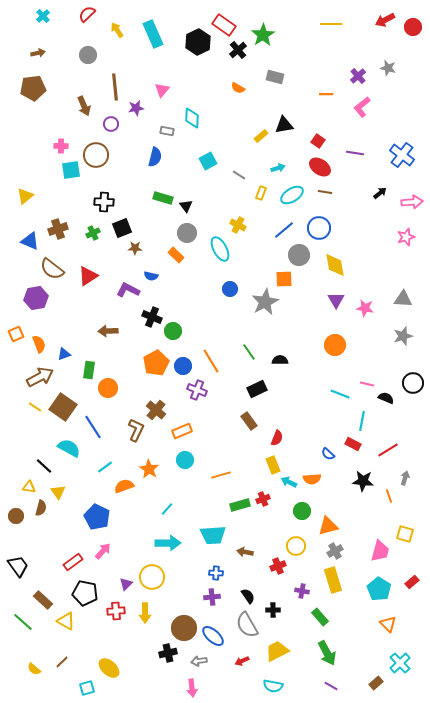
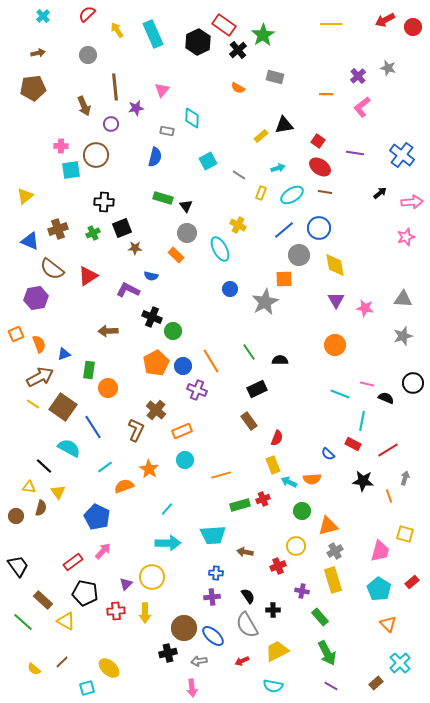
yellow line at (35, 407): moved 2 px left, 3 px up
